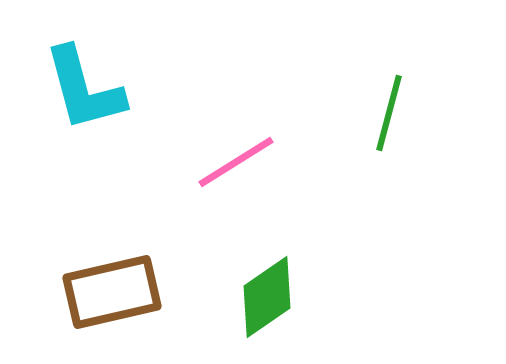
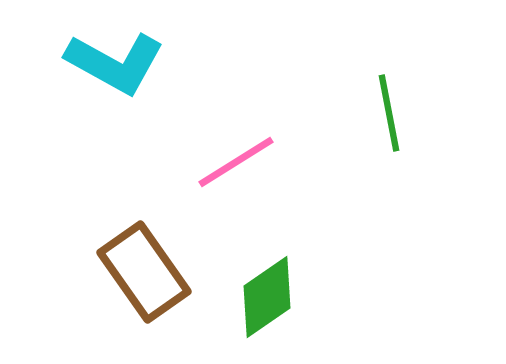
cyan L-shape: moved 31 px right, 26 px up; rotated 46 degrees counterclockwise
green line: rotated 26 degrees counterclockwise
brown rectangle: moved 32 px right, 20 px up; rotated 68 degrees clockwise
